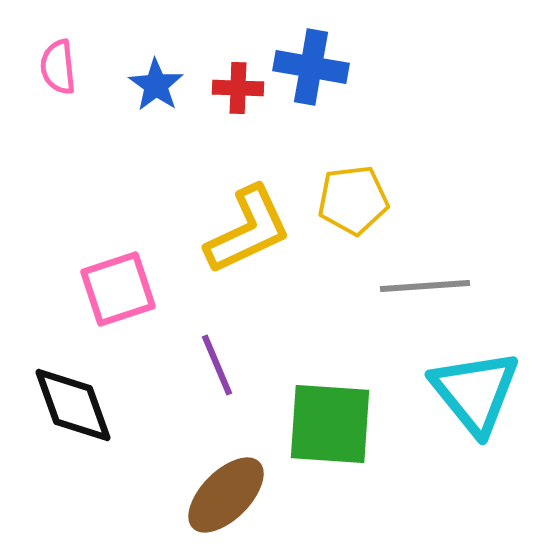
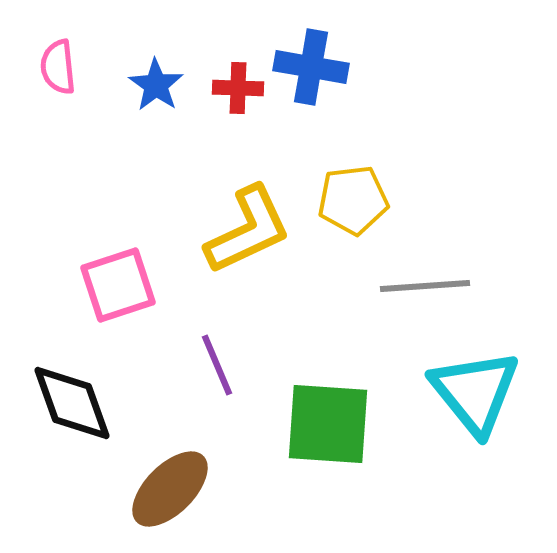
pink square: moved 4 px up
black diamond: moved 1 px left, 2 px up
green square: moved 2 px left
brown ellipse: moved 56 px left, 6 px up
